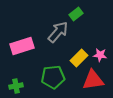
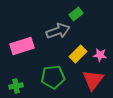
gray arrow: moved 1 px up; rotated 30 degrees clockwise
yellow rectangle: moved 1 px left, 4 px up
red triangle: rotated 45 degrees counterclockwise
